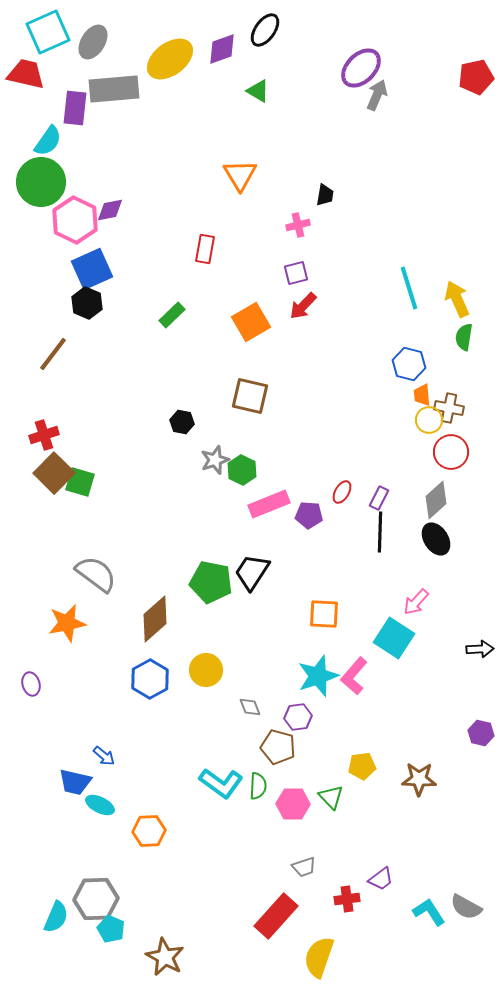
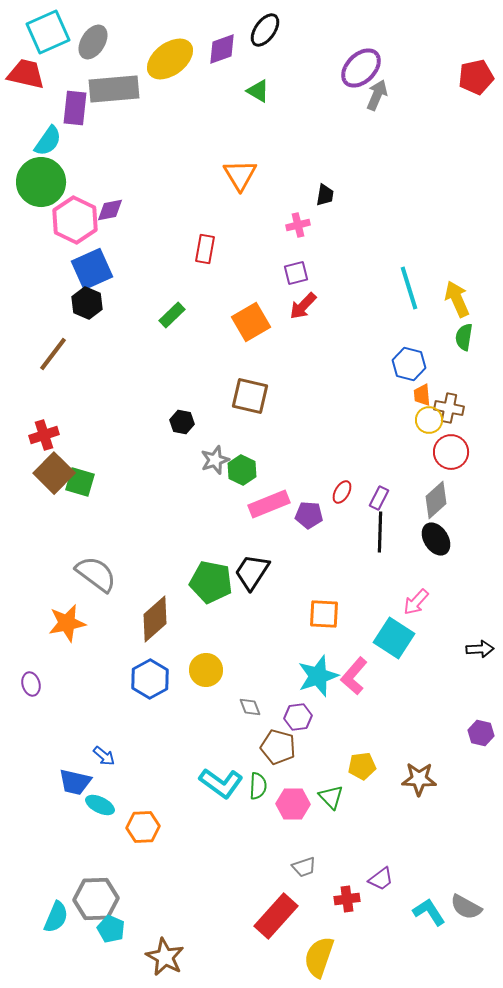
orange hexagon at (149, 831): moved 6 px left, 4 px up
